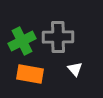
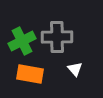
gray cross: moved 1 px left
